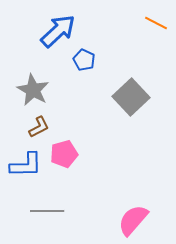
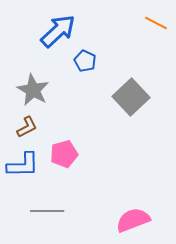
blue pentagon: moved 1 px right, 1 px down
brown L-shape: moved 12 px left
blue L-shape: moved 3 px left
pink semicircle: rotated 28 degrees clockwise
